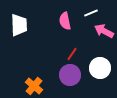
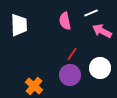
pink arrow: moved 2 px left
